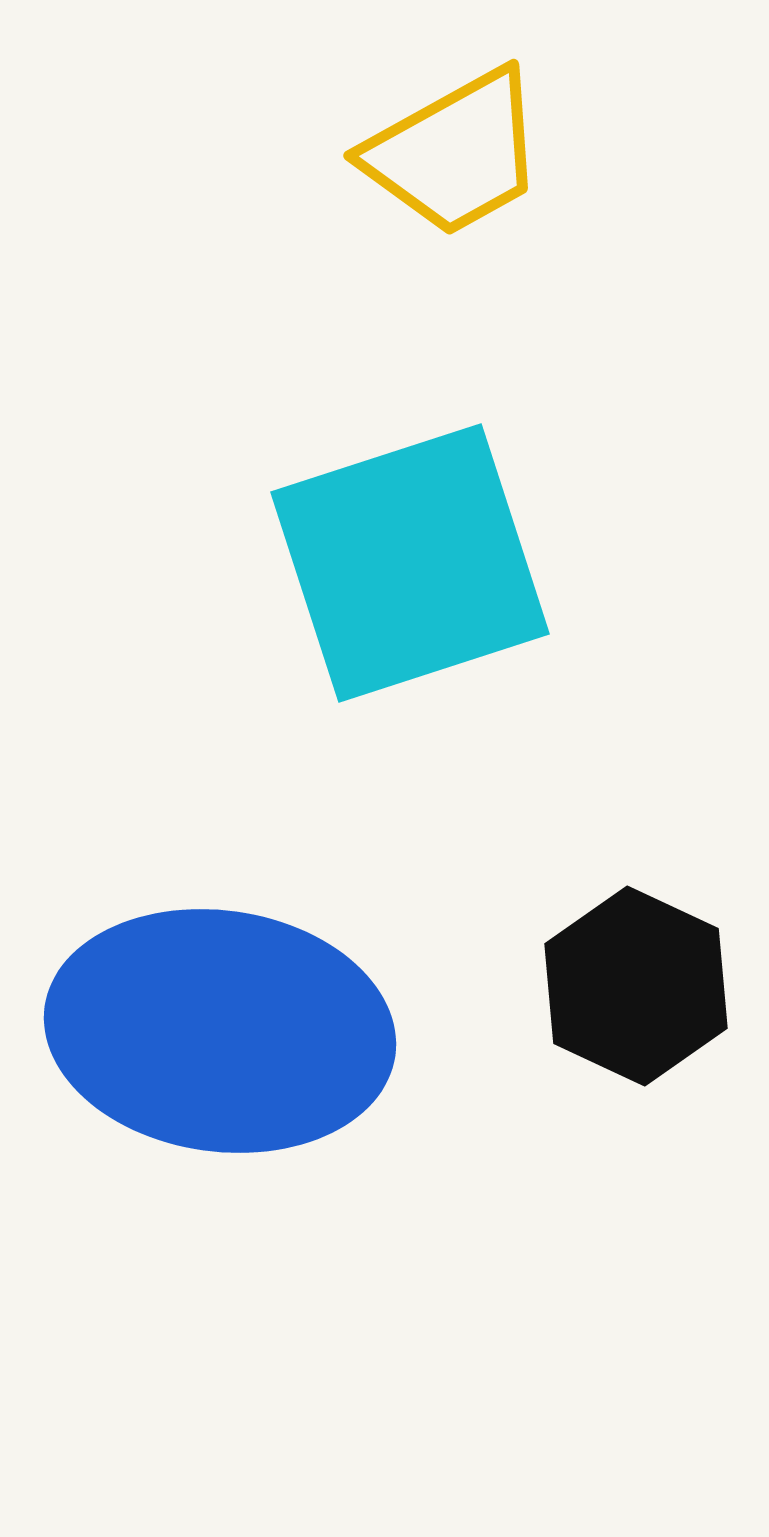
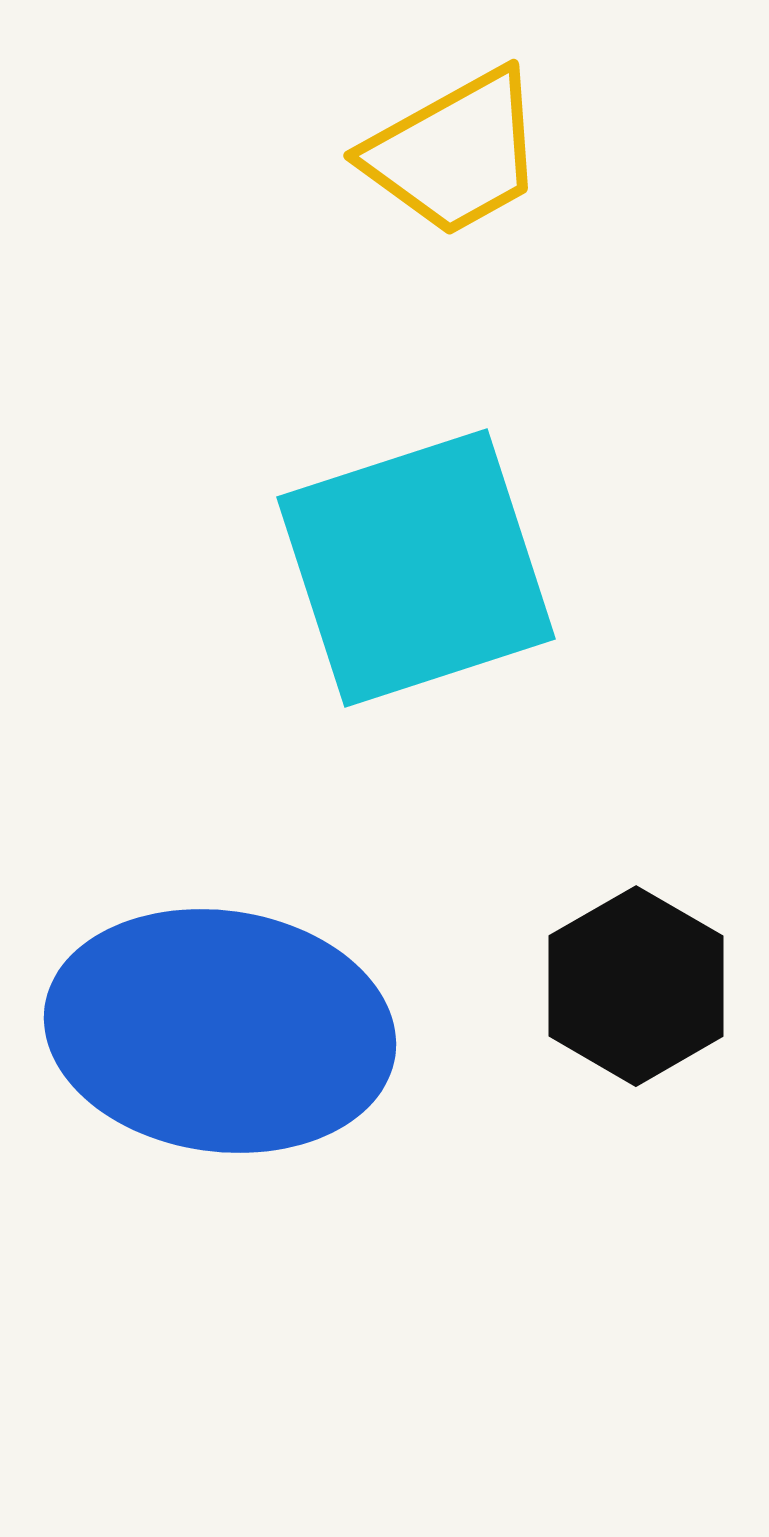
cyan square: moved 6 px right, 5 px down
black hexagon: rotated 5 degrees clockwise
